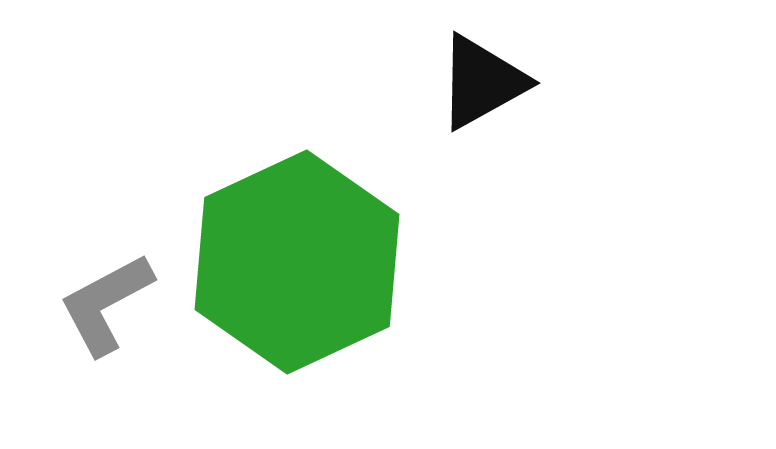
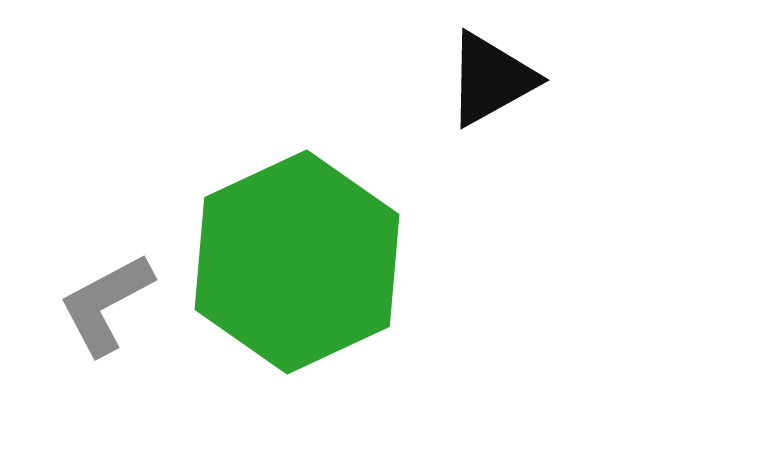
black triangle: moved 9 px right, 3 px up
